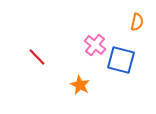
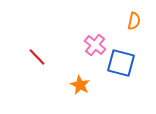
orange semicircle: moved 3 px left, 1 px up
blue square: moved 3 px down
